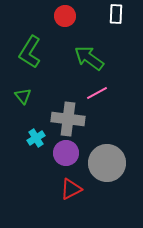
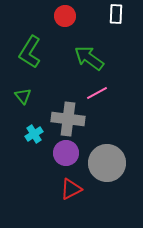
cyan cross: moved 2 px left, 4 px up
